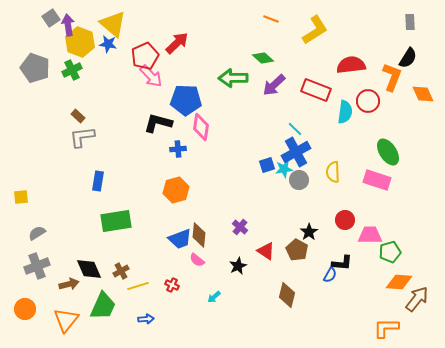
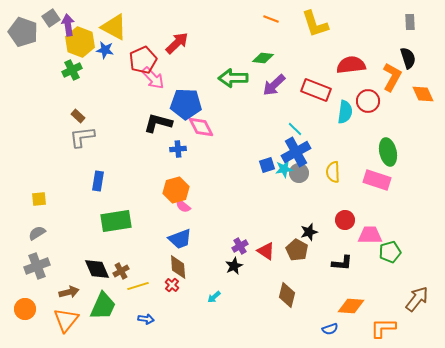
yellow triangle at (113, 24): moved 1 px right, 3 px down; rotated 12 degrees counterclockwise
yellow L-shape at (315, 30): moved 6 px up; rotated 104 degrees clockwise
blue star at (108, 44): moved 3 px left, 6 px down
red pentagon at (145, 56): moved 2 px left, 4 px down
green diamond at (263, 58): rotated 35 degrees counterclockwise
black semicircle at (408, 58): rotated 50 degrees counterclockwise
gray pentagon at (35, 68): moved 12 px left, 36 px up
pink arrow at (151, 76): moved 2 px right, 2 px down
orange L-shape at (392, 77): rotated 8 degrees clockwise
blue pentagon at (186, 100): moved 4 px down
pink diamond at (201, 127): rotated 36 degrees counterclockwise
green ellipse at (388, 152): rotated 20 degrees clockwise
gray circle at (299, 180): moved 7 px up
yellow square at (21, 197): moved 18 px right, 2 px down
purple cross at (240, 227): moved 19 px down; rotated 21 degrees clockwise
black star at (309, 232): rotated 18 degrees clockwise
brown diamond at (199, 235): moved 21 px left, 32 px down; rotated 10 degrees counterclockwise
pink semicircle at (197, 260): moved 14 px left, 54 px up
black star at (238, 266): moved 4 px left
black diamond at (89, 269): moved 8 px right
blue semicircle at (330, 275): moved 54 px down; rotated 42 degrees clockwise
orange diamond at (399, 282): moved 48 px left, 24 px down
brown arrow at (69, 284): moved 8 px down
red cross at (172, 285): rotated 16 degrees clockwise
blue arrow at (146, 319): rotated 14 degrees clockwise
orange L-shape at (386, 328): moved 3 px left
